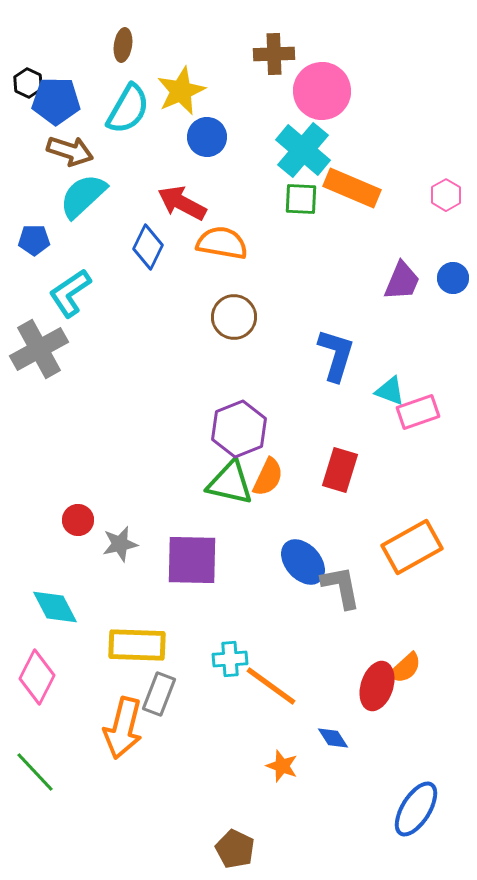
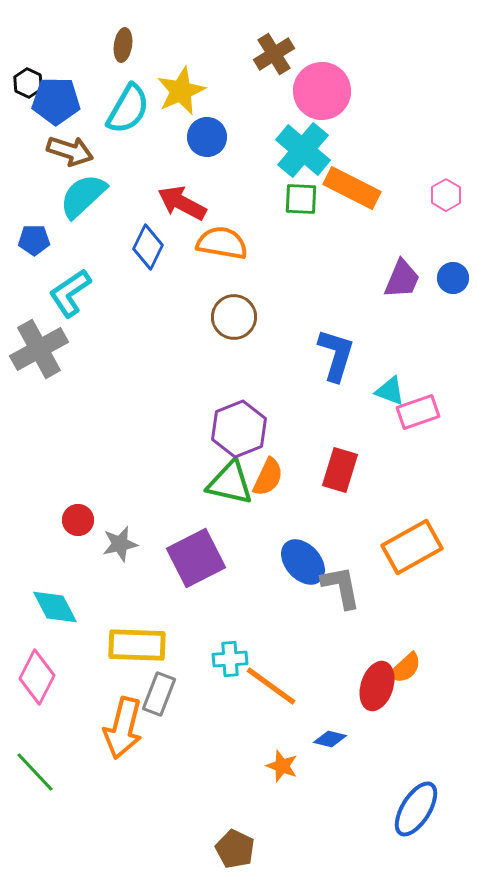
brown cross at (274, 54): rotated 30 degrees counterclockwise
orange rectangle at (352, 188): rotated 4 degrees clockwise
purple trapezoid at (402, 281): moved 2 px up
purple square at (192, 560): moved 4 px right, 2 px up; rotated 28 degrees counterclockwise
blue diamond at (333, 738): moved 3 px left, 1 px down; rotated 44 degrees counterclockwise
